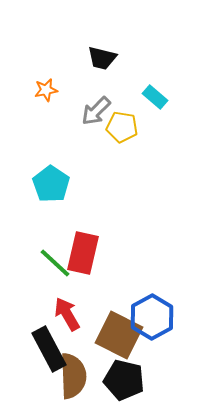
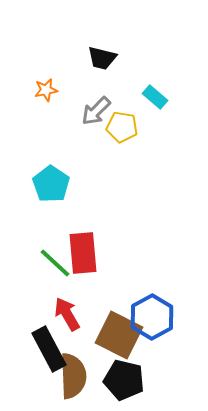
red rectangle: rotated 18 degrees counterclockwise
